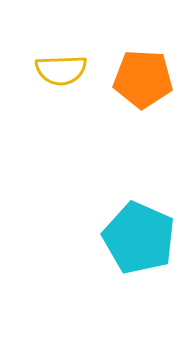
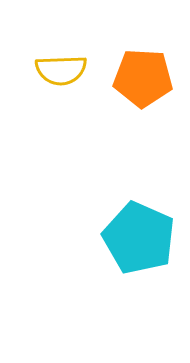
orange pentagon: moved 1 px up
